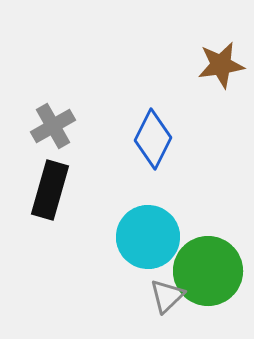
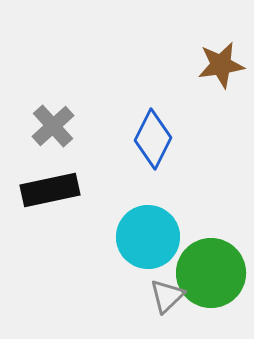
gray cross: rotated 12 degrees counterclockwise
black rectangle: rotated 62 degrees clockwise
green circle: moved 3 px right, 2 px down
